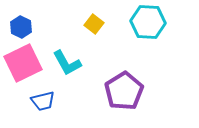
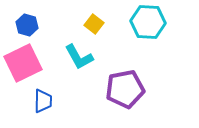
blue hexagon: moved 6 px right, 2 px up; rotated 10 degrees counterclockwise
cyan L-shape: moved 12 px right, 6 px up
purple pentagon: moved 1 px right, 2 px up; rotated 21 degrees clockwise
blue trapezoid: rotated 75 degrees counterclockwise
